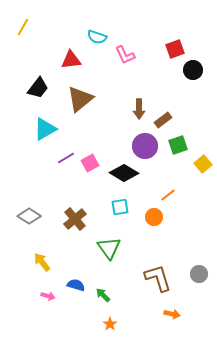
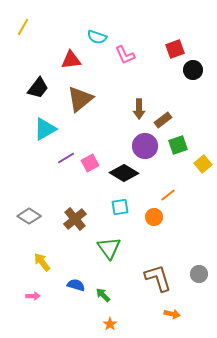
pink arrow: moved 15 px left; rotated 16 degrees counterclockwise
